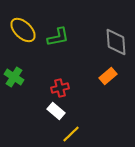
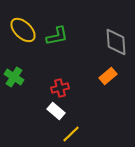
green L-shape: moved 1 px left, 1 px up
